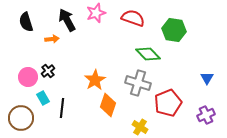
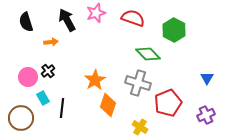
green hexagon: rotated 20 degrees clockwise
orange arrow: moved 1 px left, 3 px down
